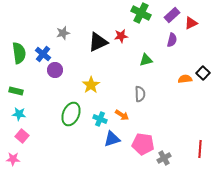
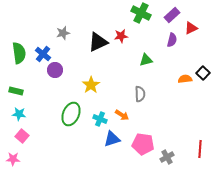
red triangle: moved 5 px down
gray cross: moved 3 px right, 1 px up
